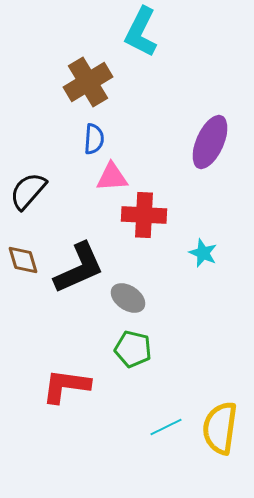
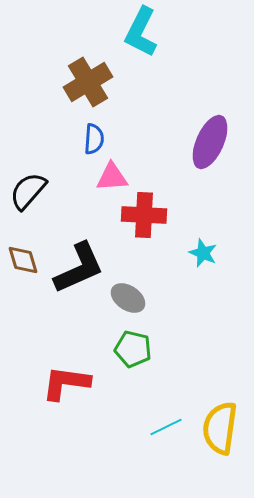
red L-shape: moved 3 px up
